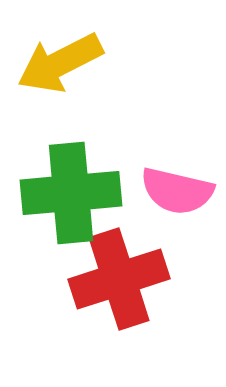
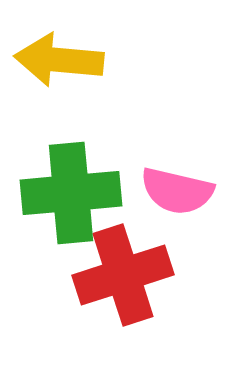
yellow arrow: moved 1 px left, 3 px up; rotated 32 degrees clockwise
red cross: moved 4 px right, 4 px up
